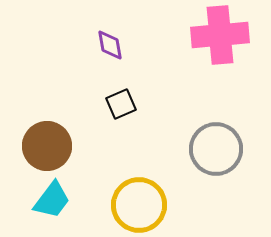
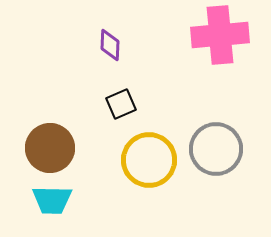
purple diamond: rotated 12 degrees clockwise
brown circle: moved 3 px right, 2 px down
cyan trapezoid: rotated 54 degrees clockwise
yellow circle: moved 10 px right, 45 px up
